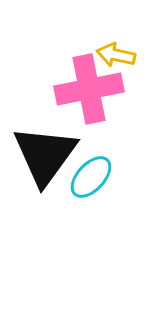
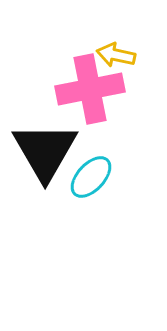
pink cross: moved 1 px right
black triangle: moved 4 px up; rotated 6 degrees counterclockwise
